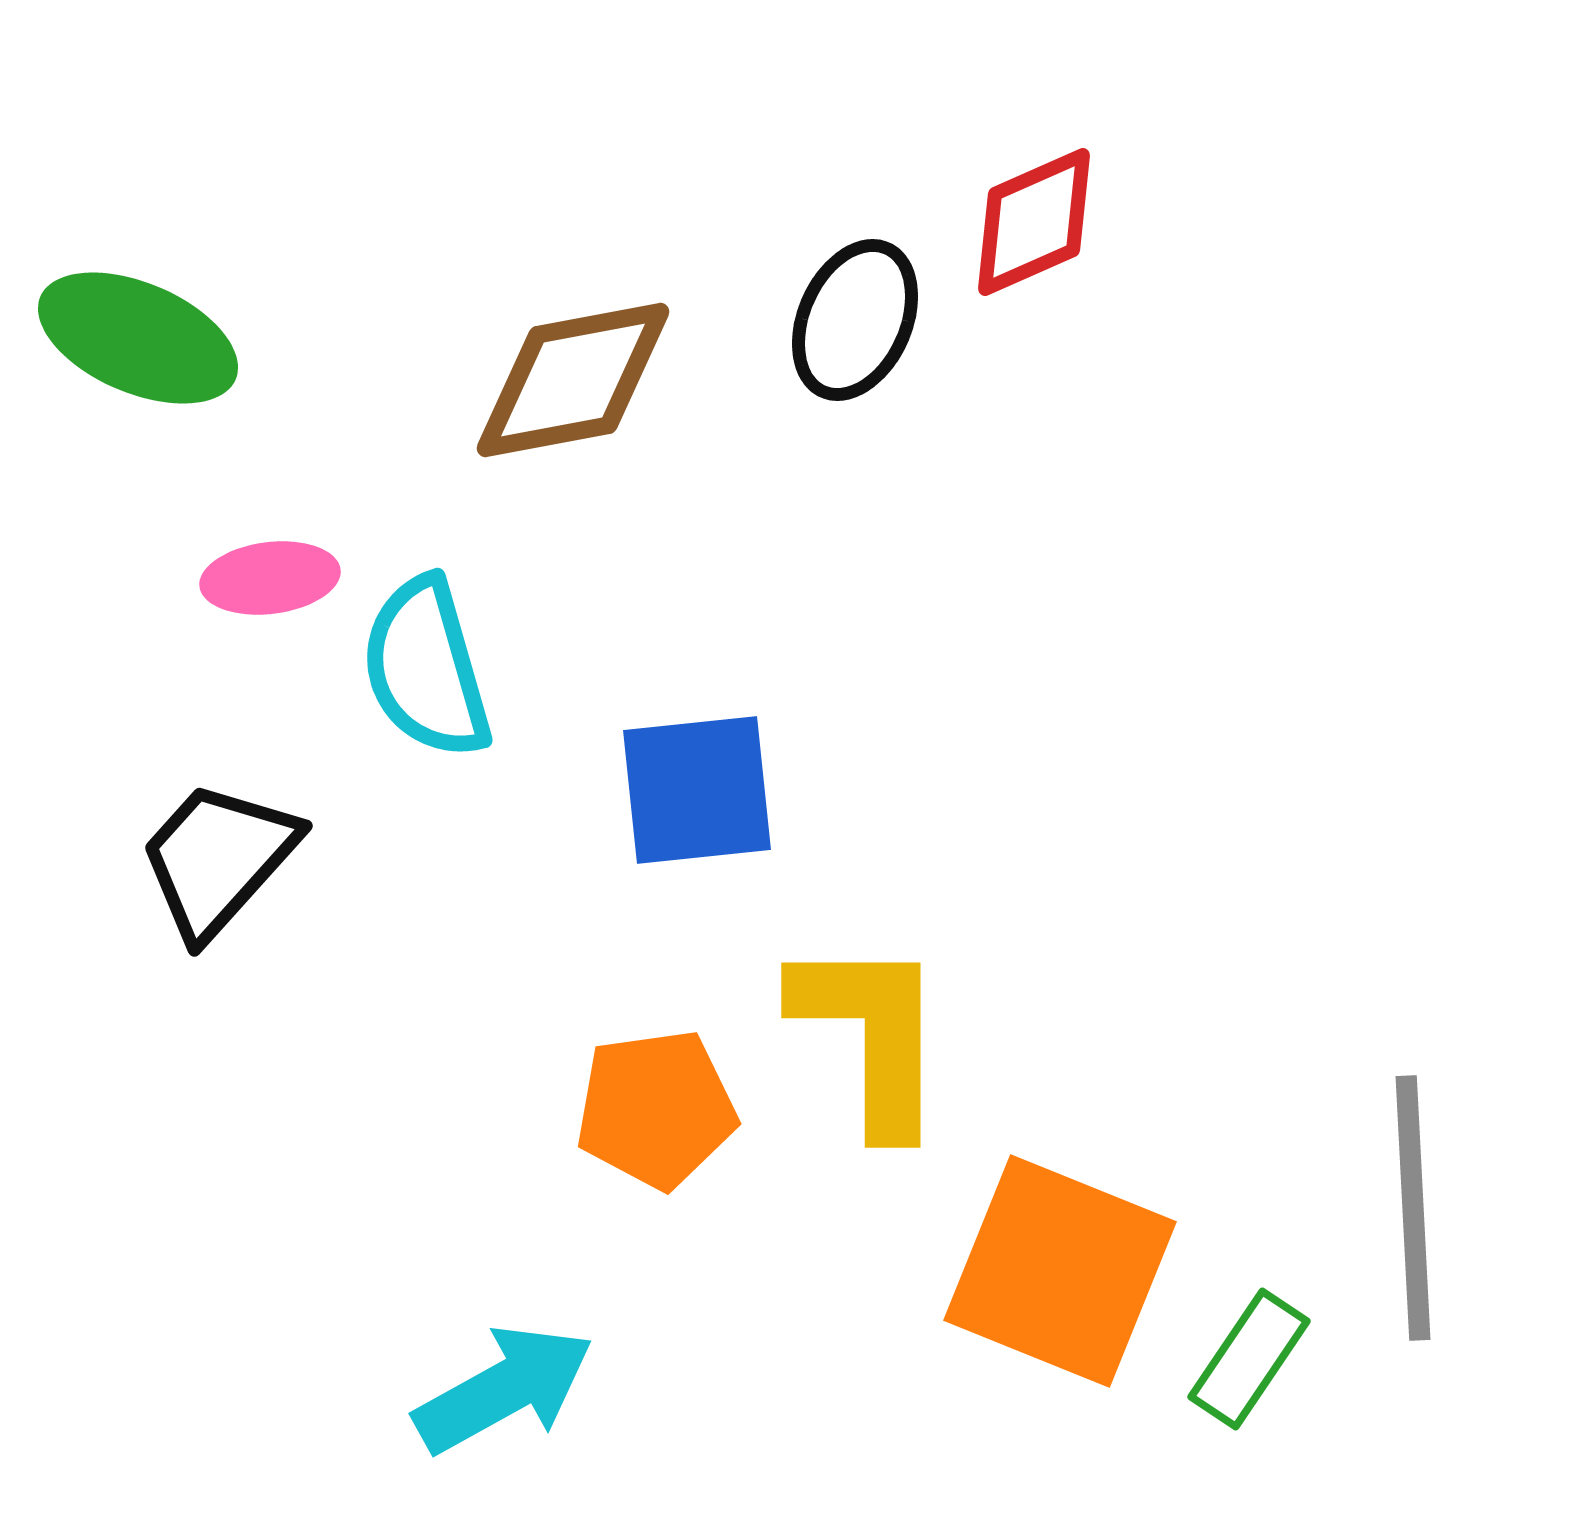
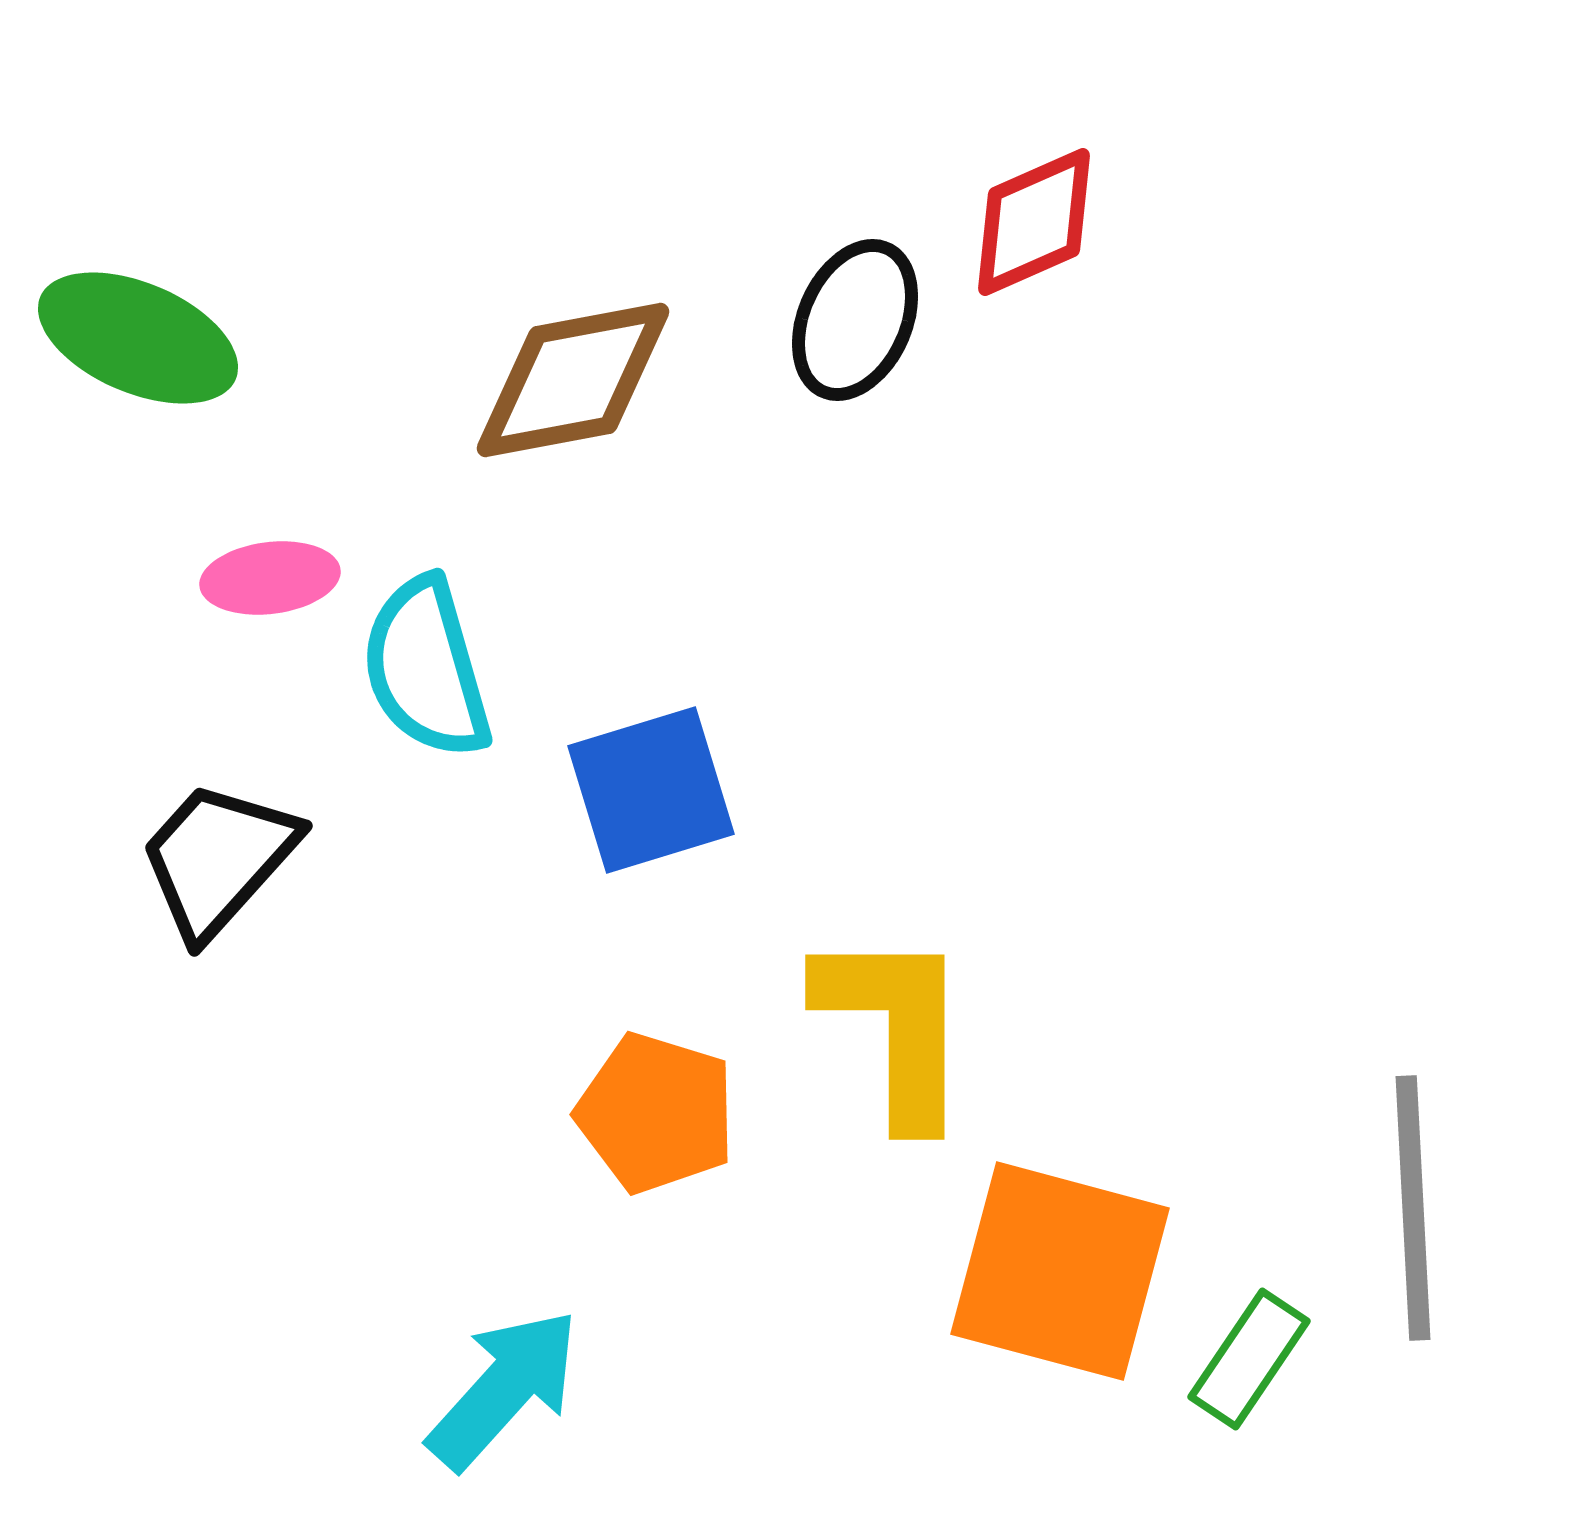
blue square: moved 46 px left; rotated 11 degrees counterclockwise
yellow L-shape: moved 24 px right, 8 px up
orange pentagon: moved 4 px down; rotated 25 degrees clockwise
orange square: rotated 7 degrees counterclockwise
cyan arrow: rotated 19 degrees counterclockwise
